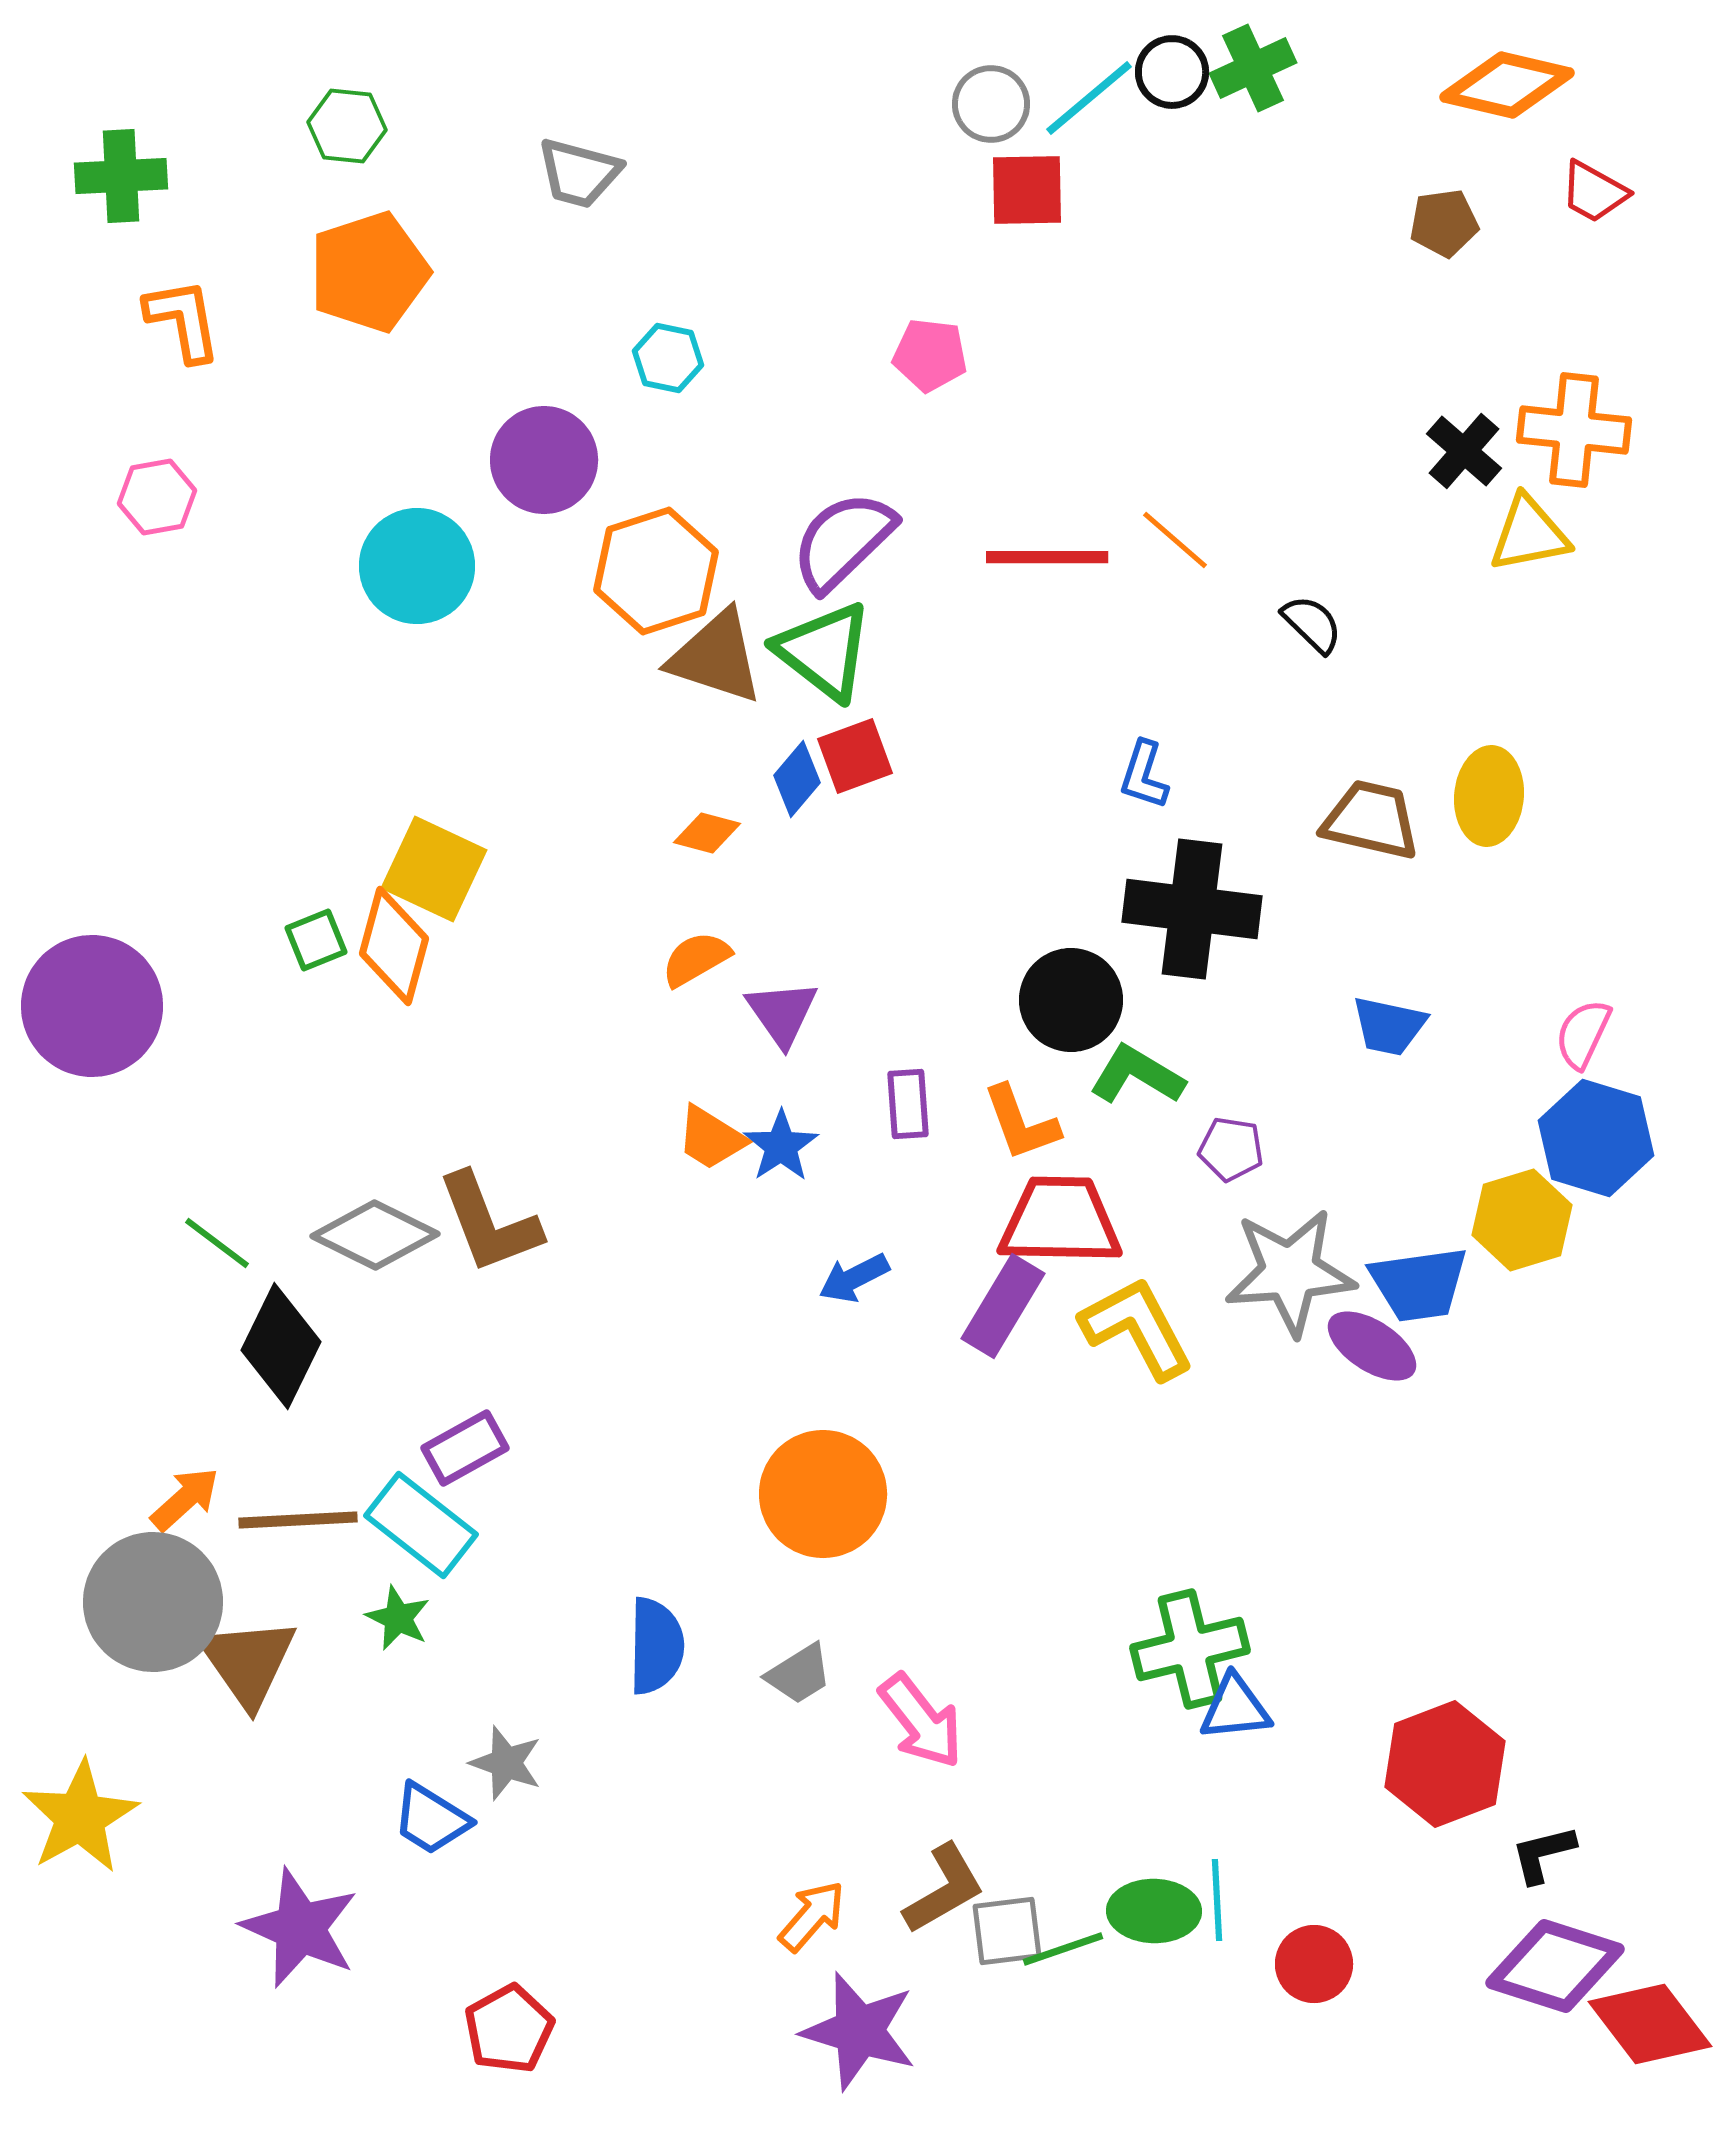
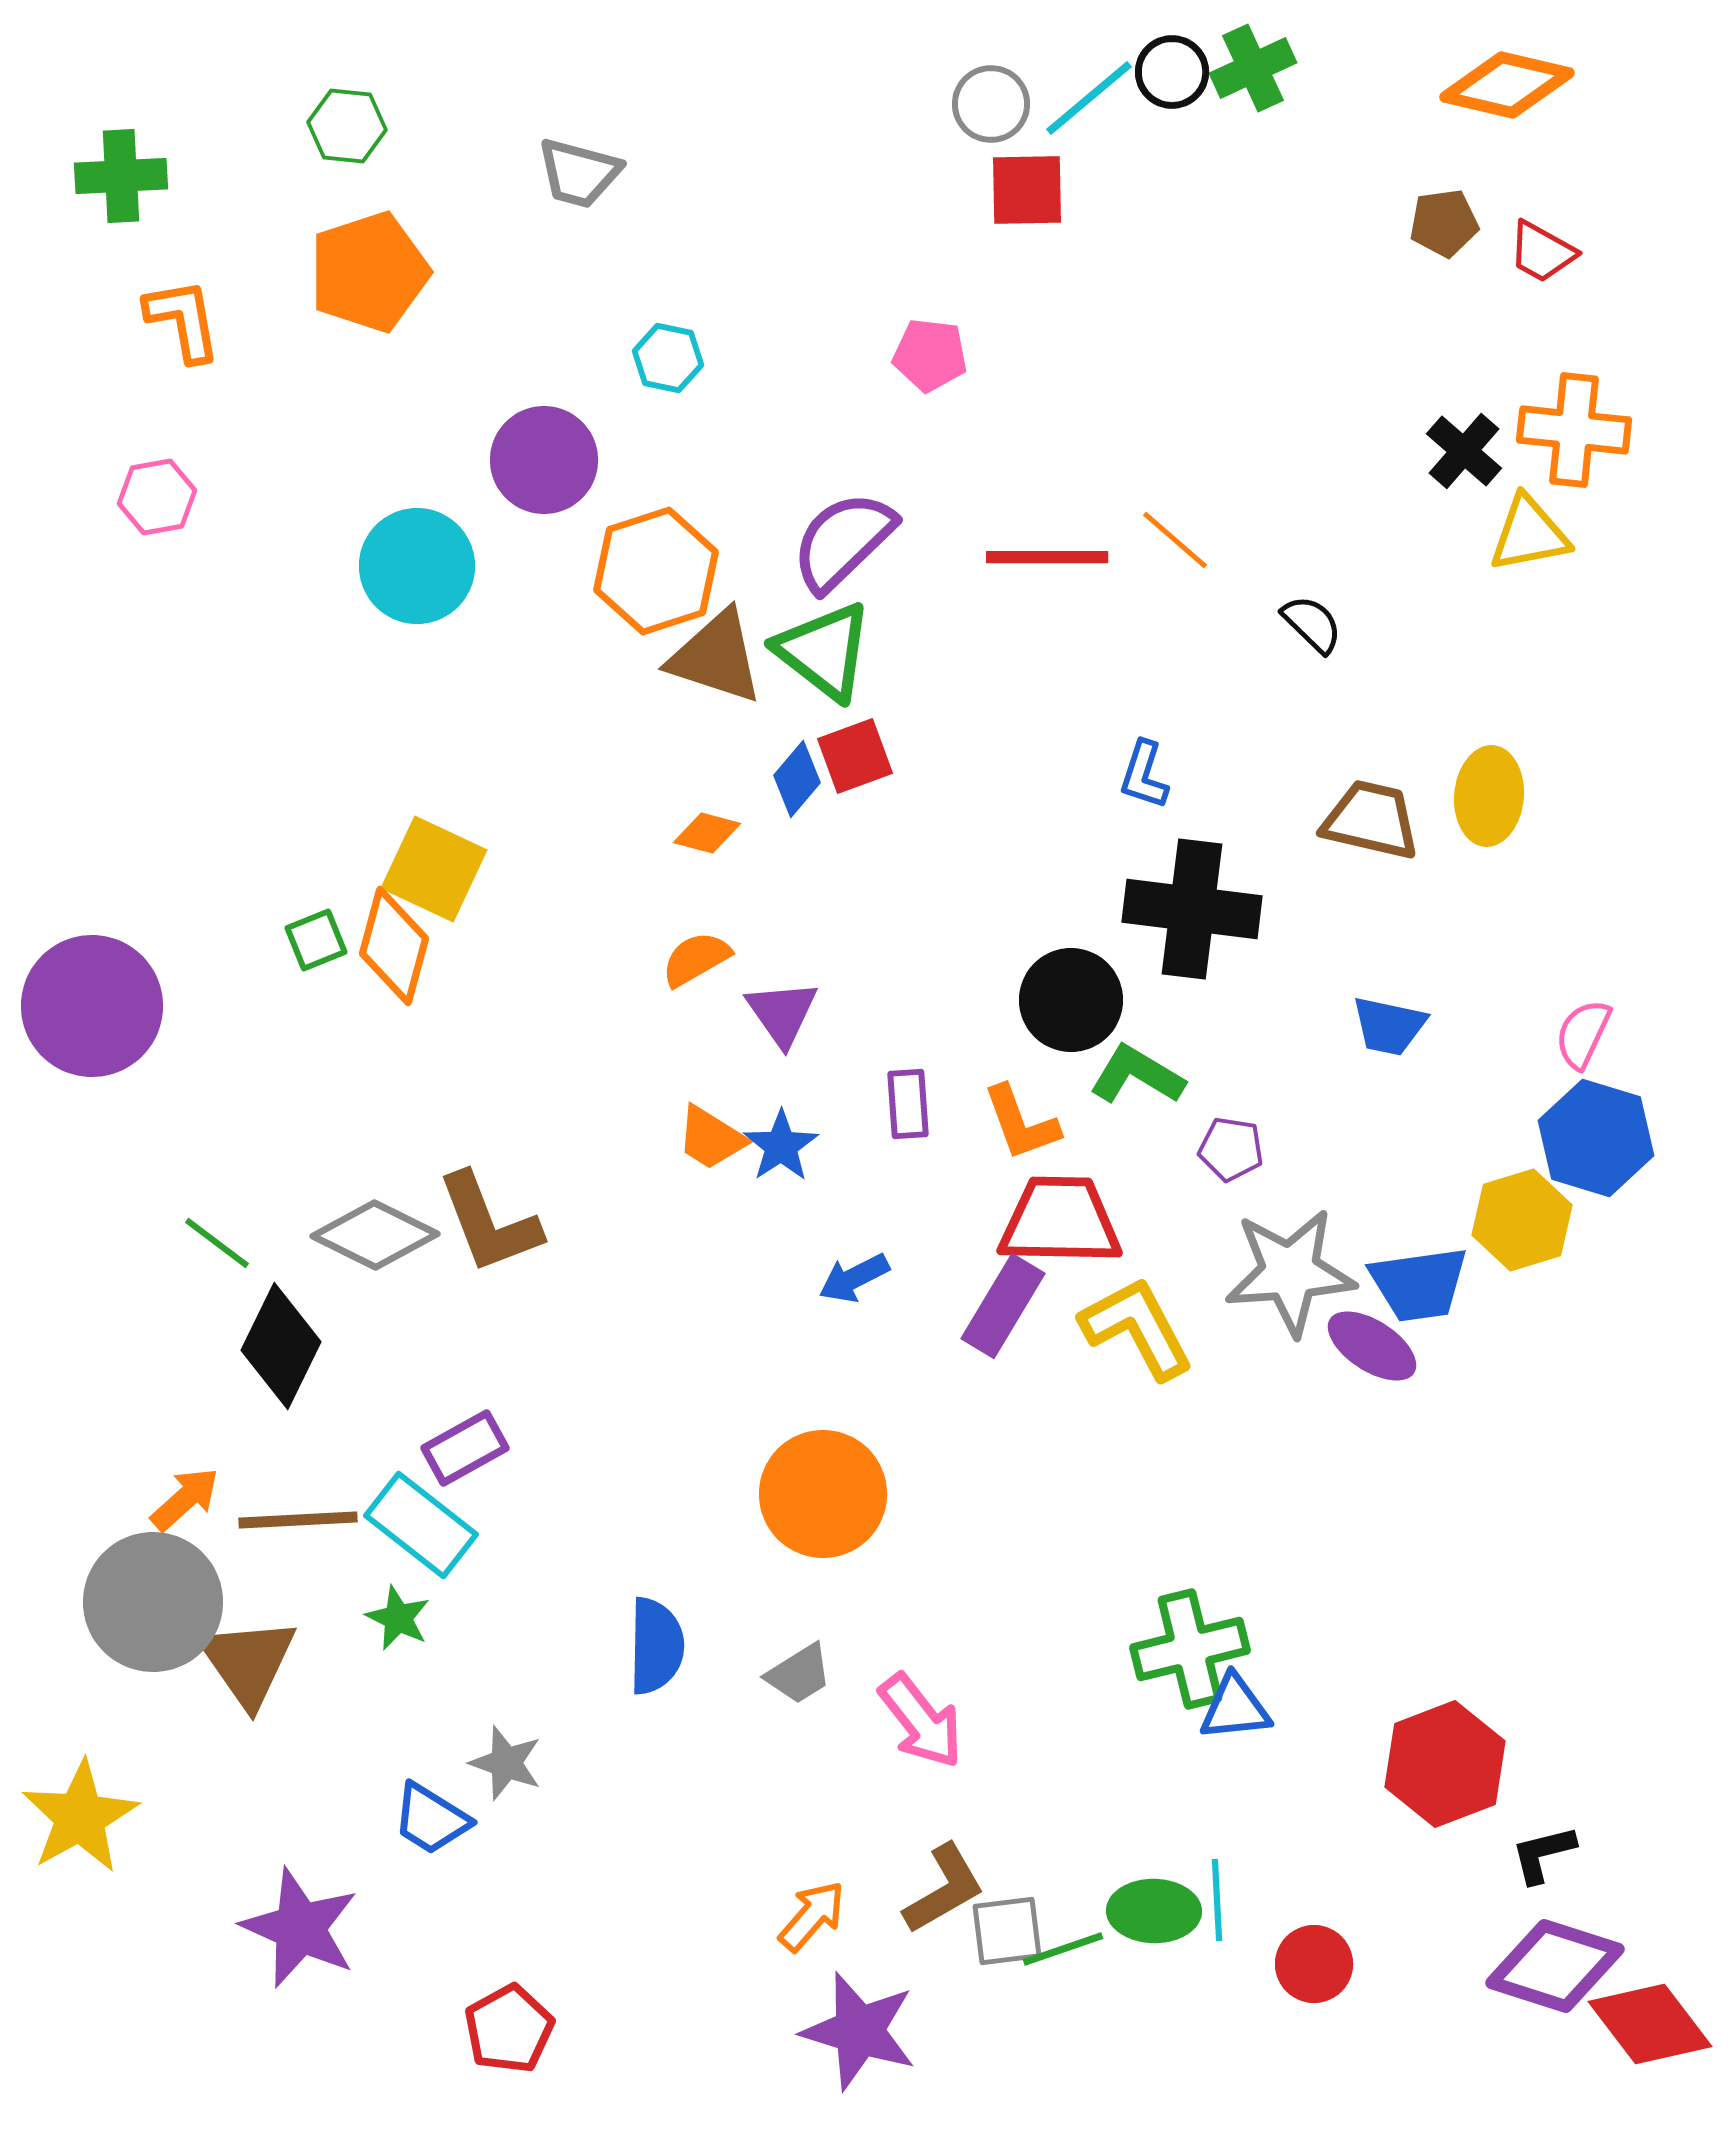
red trapezoid at (1594, 192): moved 52 px left, 60 px down
